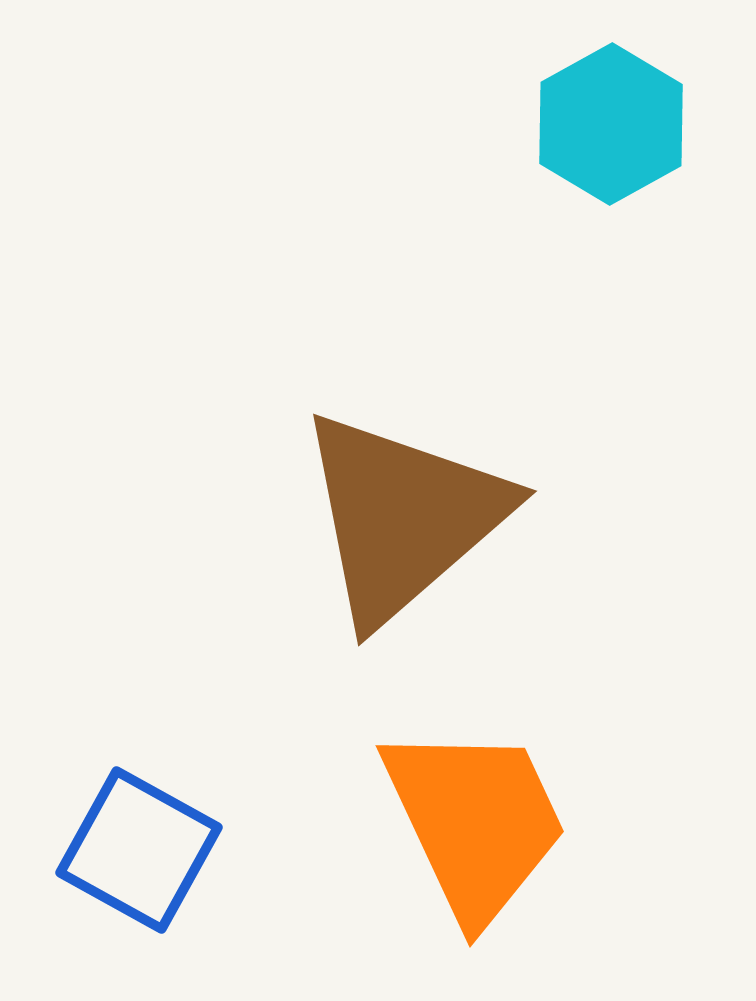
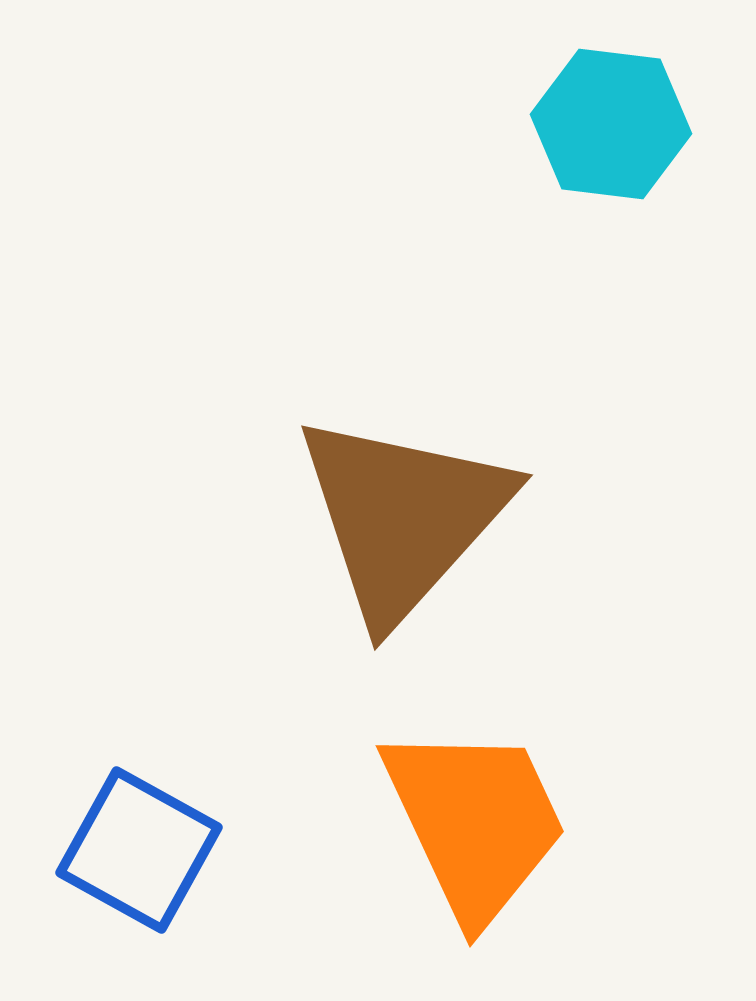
cyan hexagon: rotated 24 degrees counterclockwise
brown triangle: rotated 7 degrees counterclockwise
